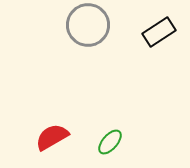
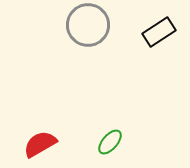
red semicircle: moved 12 px left, 7 px down
